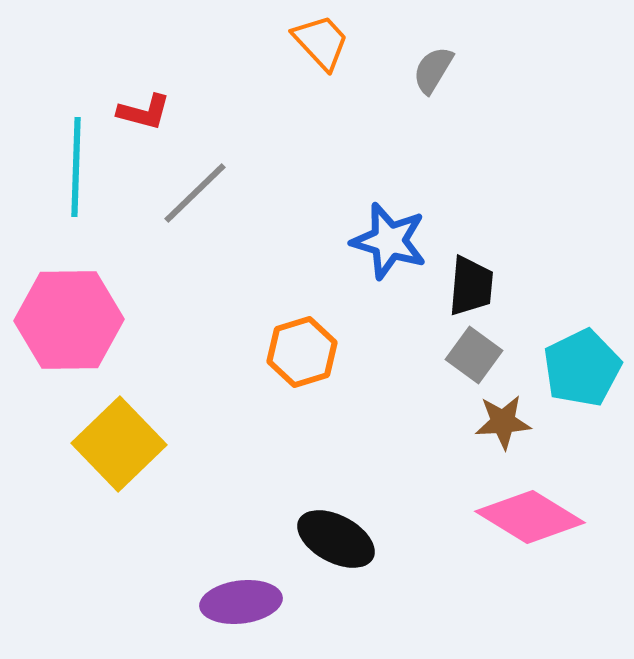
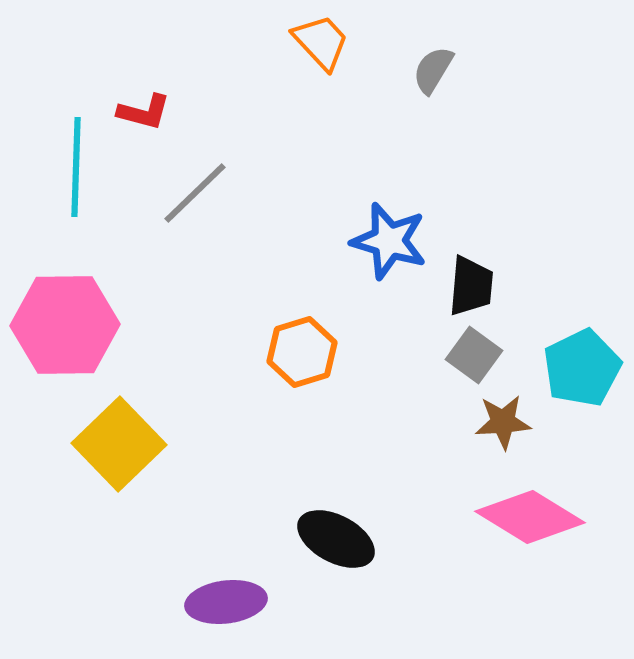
pink hexagon: moved 4 px left, 5 px down
purple ellipse: moved 15 px left
